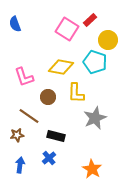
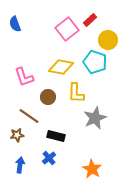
pink square: rotated 20 degrees clockwise
